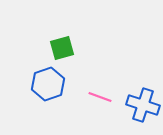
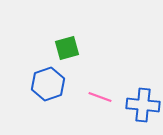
green square: moved 5 px right
blue cross: rotated 12 degrees counterclockwise
